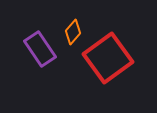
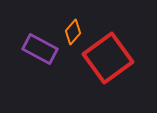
purple rectangle: rotated 28 degrees counterclockwise
